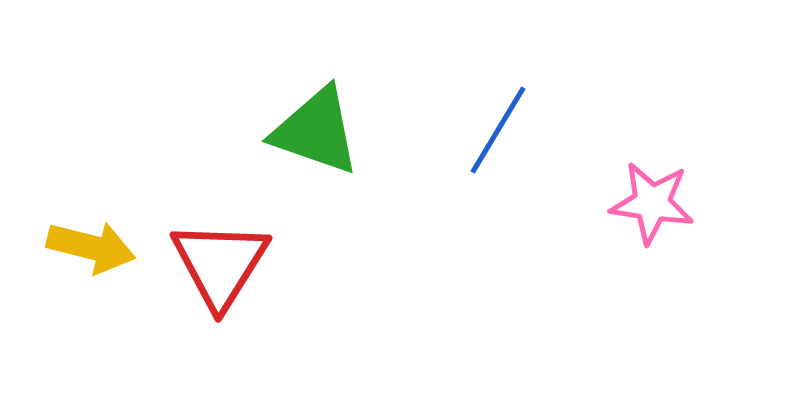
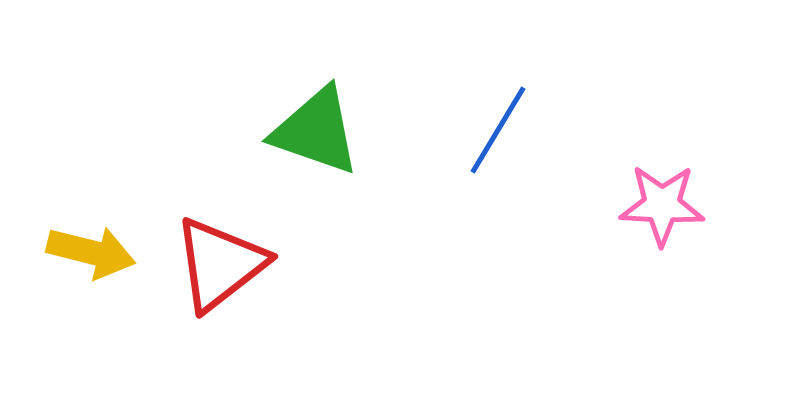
pink star: moved 10 px right, 2 px down; rotated 6 degrees counterclockwise
yellow arrow: moved 5 px down
red triangle: rotated 20 degrees clockwise
